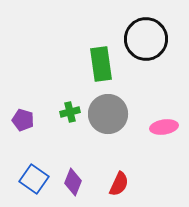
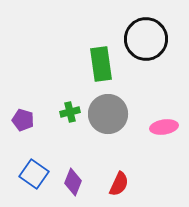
blue square: moved 5 px up
